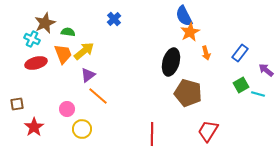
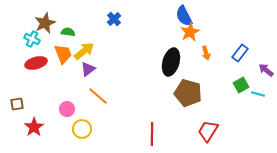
purple triangle: moved 6 px up
